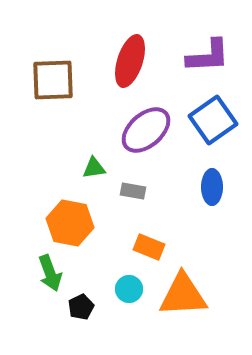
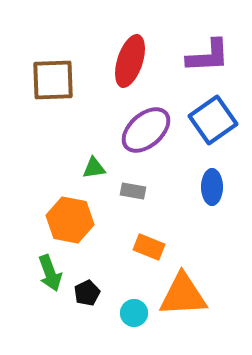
orange hexagon: moved 3 px up
cyan circle: moved 5 px right, 24 px down
black pentagon: moved 6 px right, 14 px up
